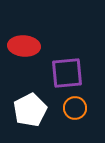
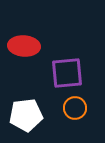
white pentagon: moved 4 px left, 5 px down; rotated 20 degrees clockwise
